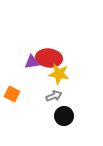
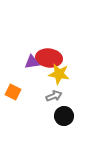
orange square: moved 1 px right, 2 px up
